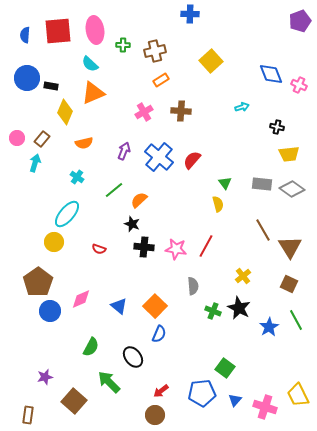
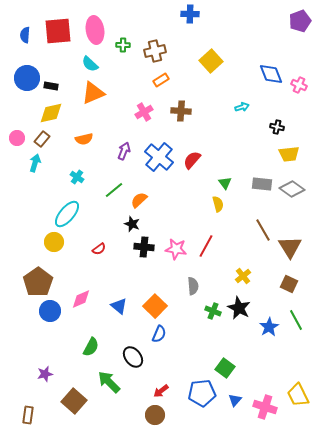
yellow diamond at (65, 112): moved 14 px left, 1 px down; rotated 55 degrees clockwise
orange semicircle at (84, 143): moved 4 px up
red semicircle at (99, 249): rotated 56 degrees counterclockwise
purple star at (45, 377): moved 3 px up
